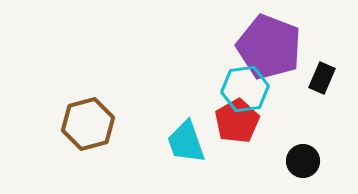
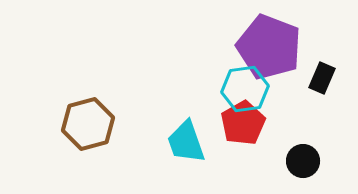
red pentagon: moved 6 px right, 2 px down
